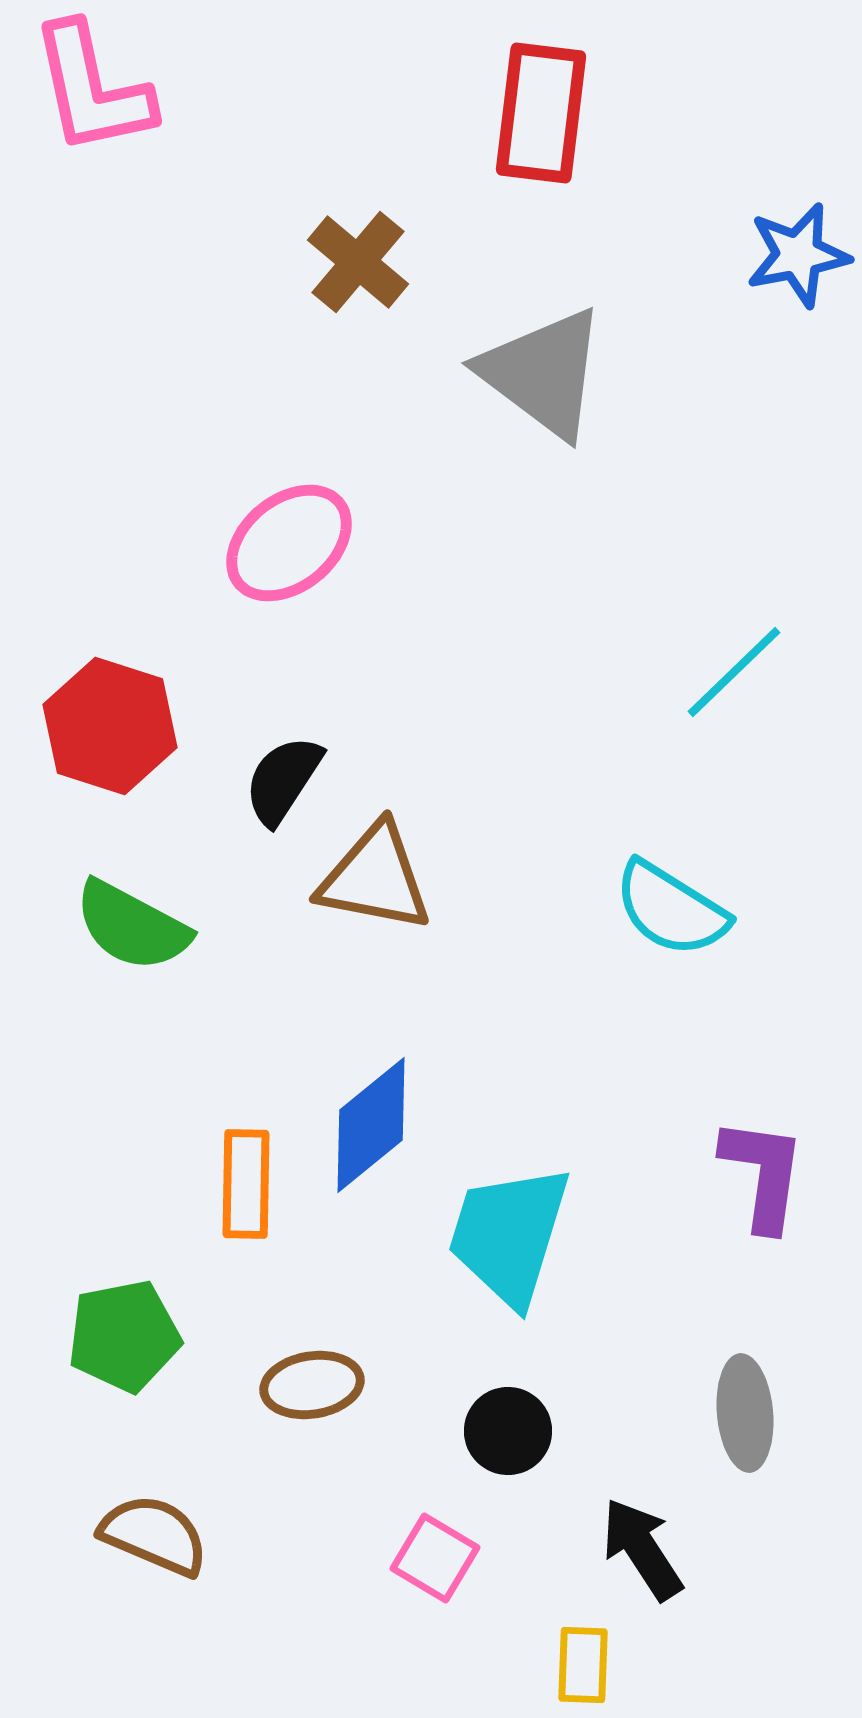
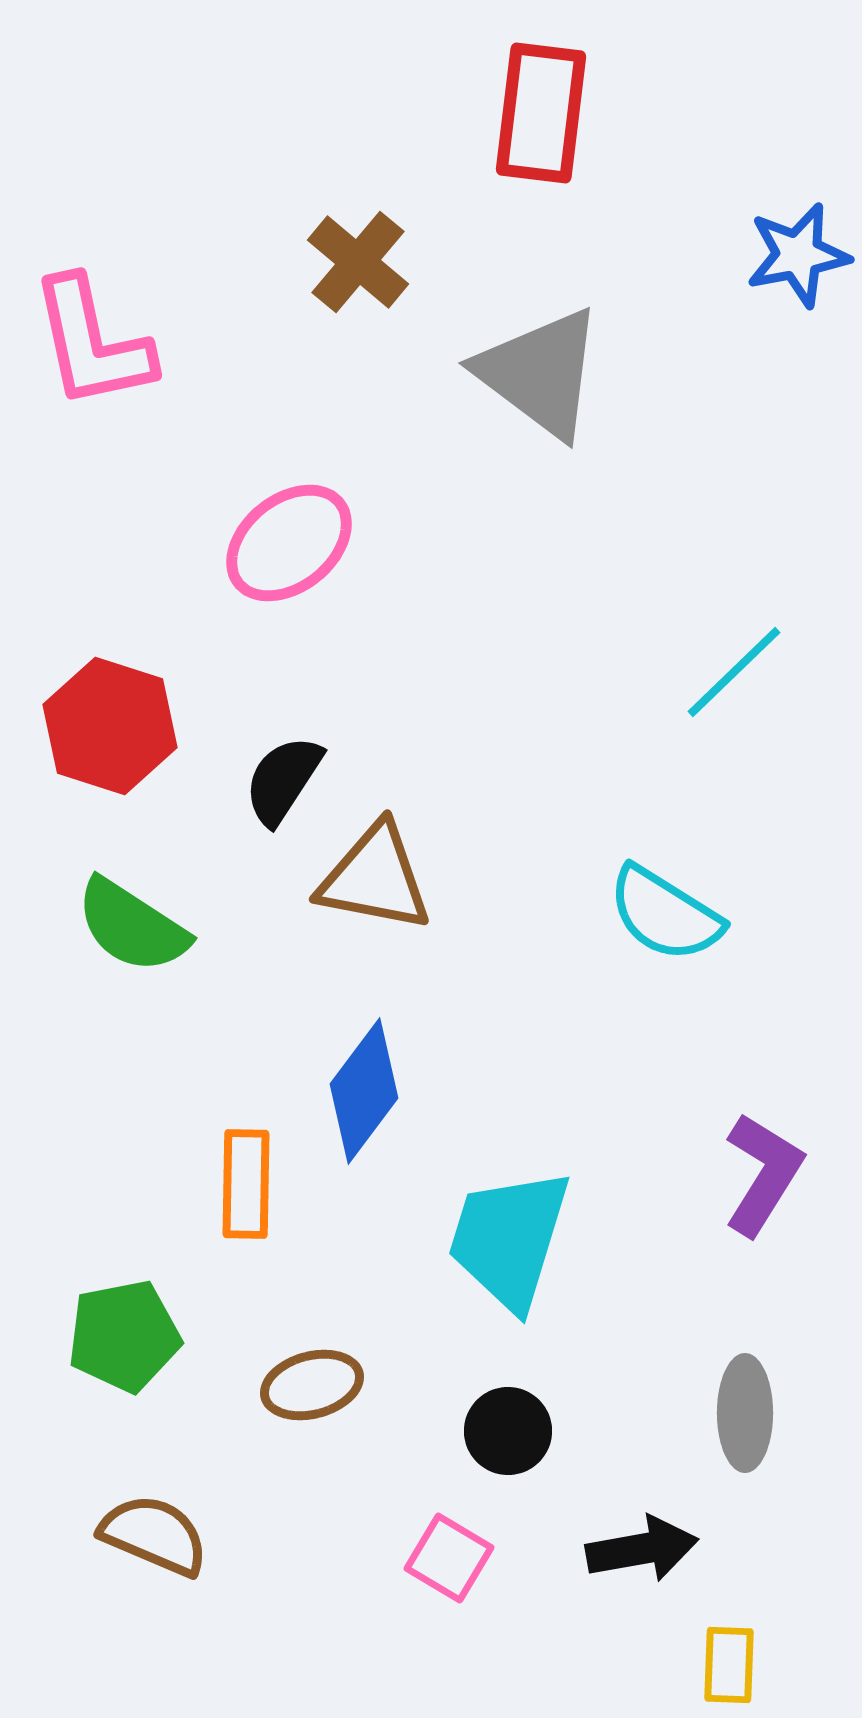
pink L-shape: moved 254 px down
gray triangle: moved 3 px left
cyan semicircle: moved 6 px left, 5 px down
green semicircle: rotated 5 degrees clockwise
blue diamond: moved 7 px left, 34 px up; rotated 14 degrees counterclockwise
purple L-shape: rotated 24 degrees clockwise
cyan trapezoid: moved 4 px down
brown ellipse: rotated 6 degrees counterclockwise
gray ellipse: rotated 5 degrees clockwise
black arrow: rotated 113 degrees clockwise
pink square: moved 14 px right
yellow rectangle: moved 146 px right
